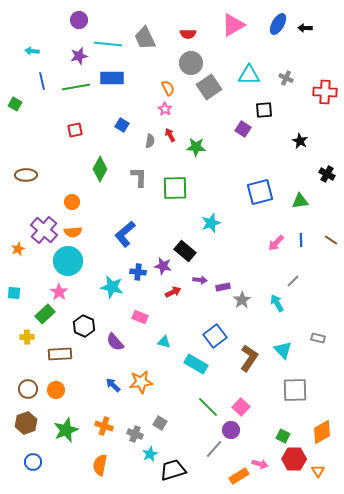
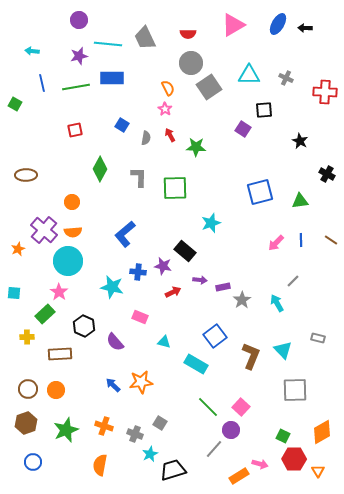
blue line at (42, 81): moved 2 px down
gray semicircle at (150, 141): moved 4 px left, 3 px up
brown L-shape at (249, 358): moved 2 px right, 2 px up; rotated 12 degrees counterclockwise
